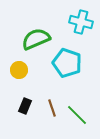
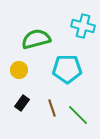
cyan cross: moved 2 px right, 4 px down
green semicircle: rotated 8 degrees clockwise
cyan pentagon: moved 6 px down; rotated 20 degrees counterclockwise
black rectangle: moved 3 px left, 3 px up; rotated 14 degrees clockwise
green line: moved 1 px right
